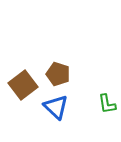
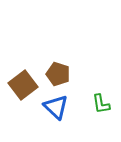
green L-shape: moved 6 px left
